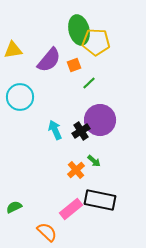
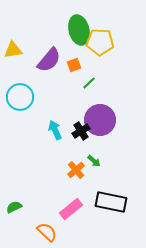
yellow pentagon: moved 4 px right
black rectangle: moved 11 px right, 2 px down
